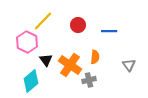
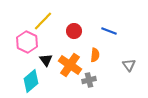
red circle: moved 4 px left, 6 px down
blue line: rotated 21 degrees clockwise
orange semicircle: moved 2 px up
